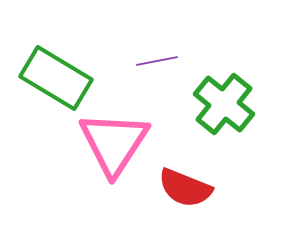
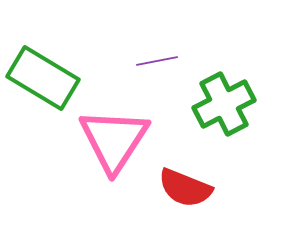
green rectangle: moved 13 px left
green cross: rotated 24 degrees clockwise
pink triangle: moved 3 px up
